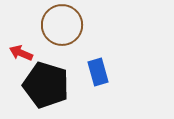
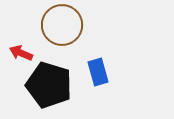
black pentagon: moved 3 px right
